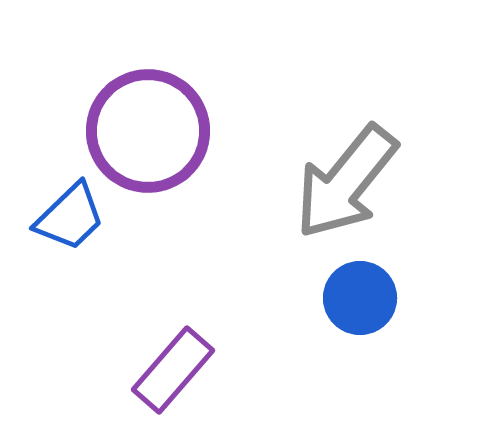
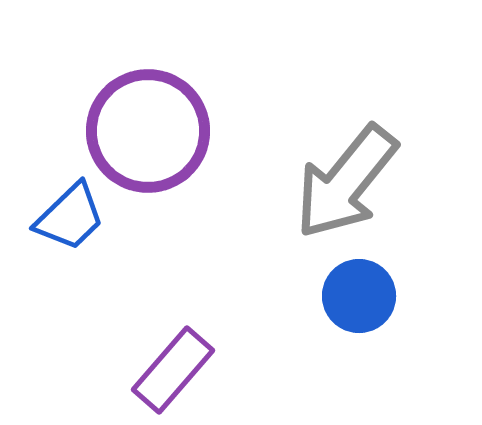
blue circle: moved 1 px left, 2 px up
